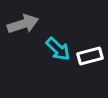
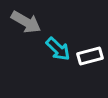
gray arrow: moved 3 px right, 2 px up; rotated 48 degrees clockwise
